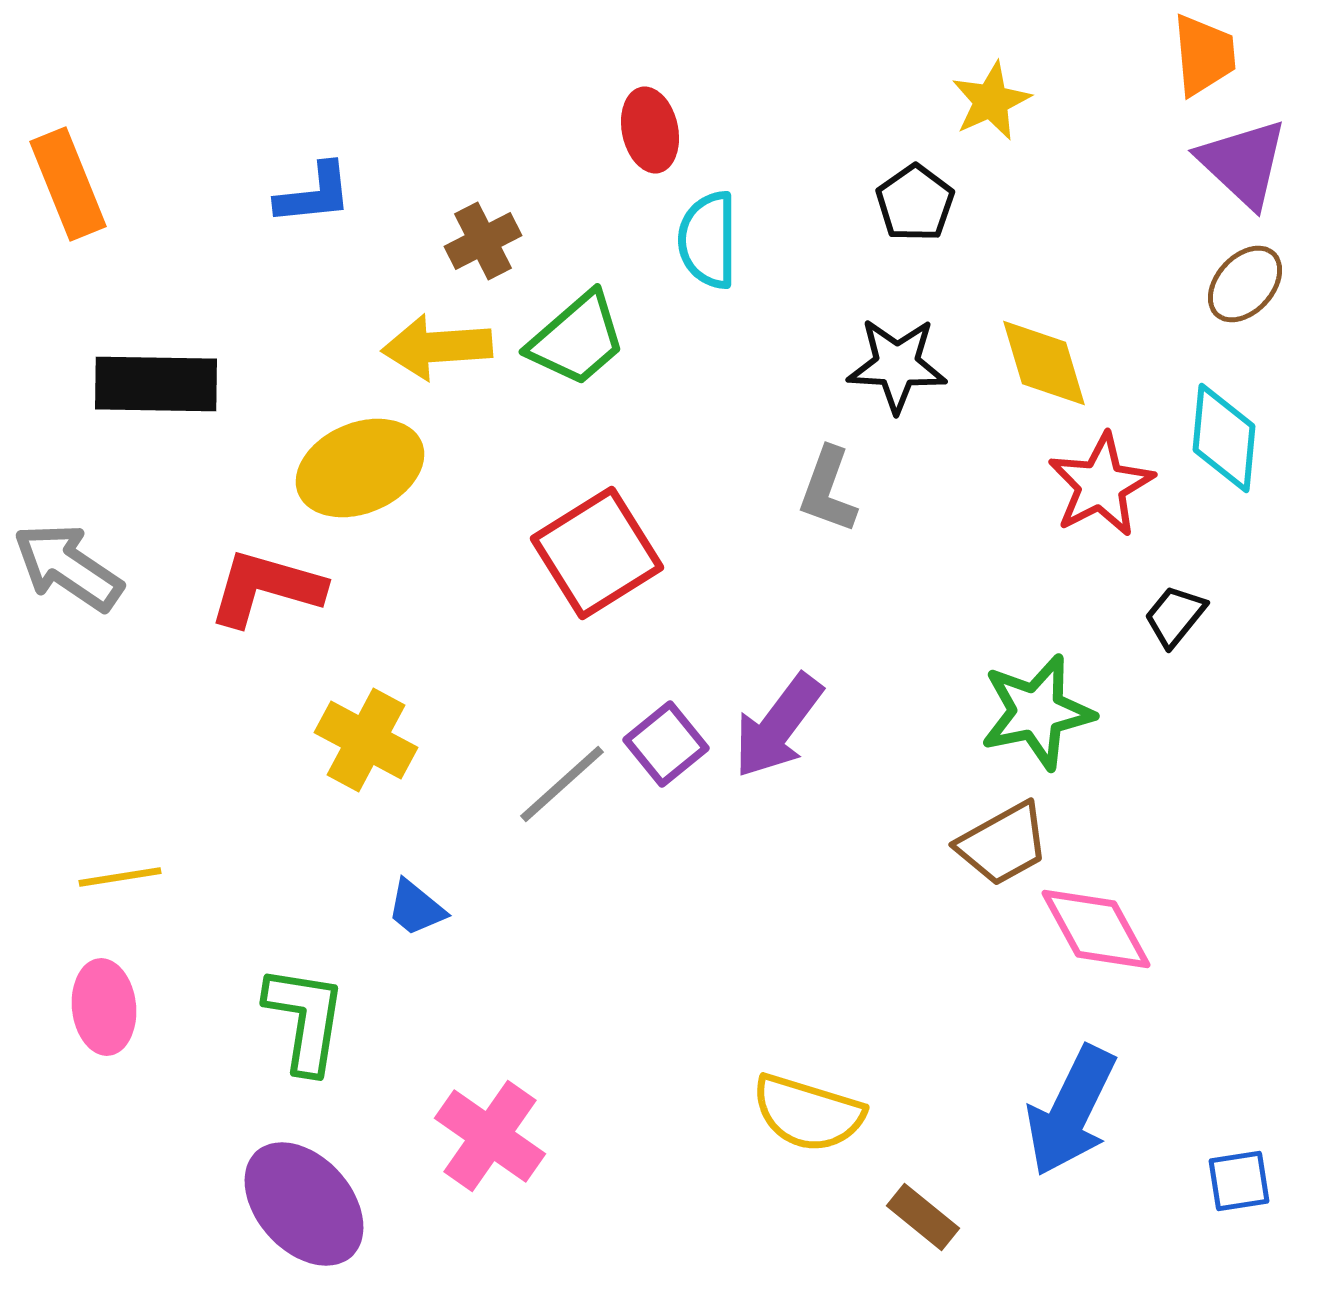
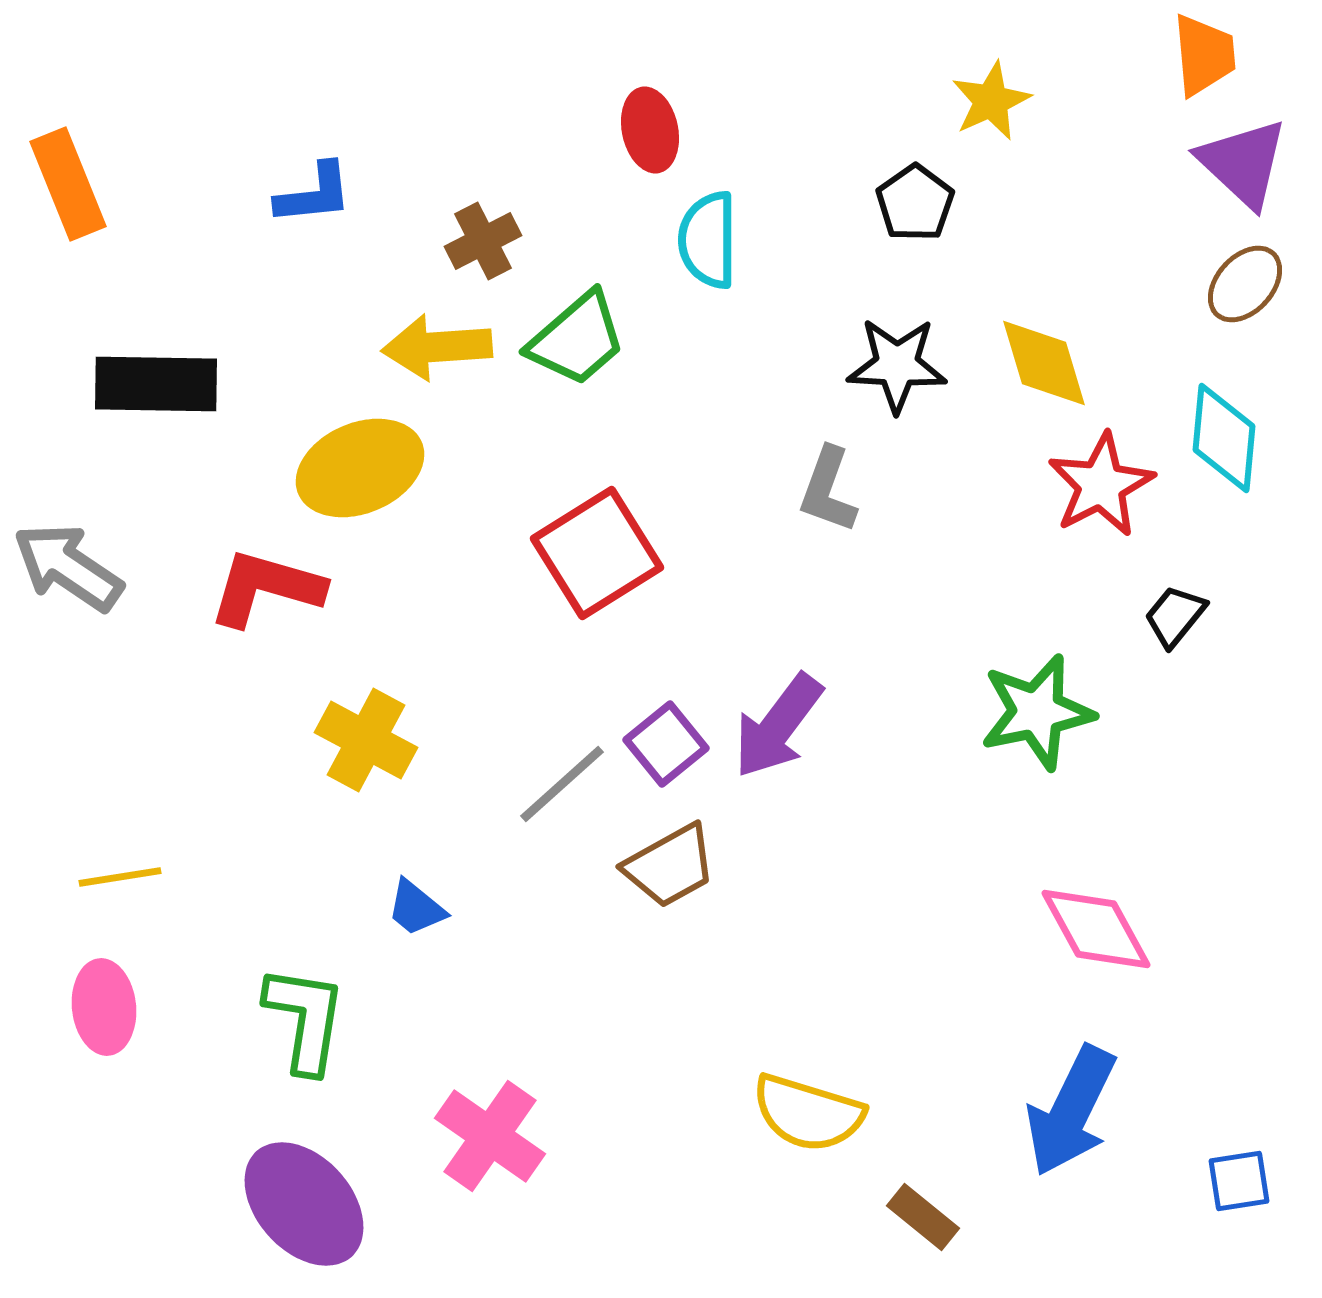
brown trapezoid: moved 333 px left, 22 px down
